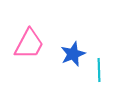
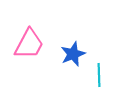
cyan line: moved 5 px down
